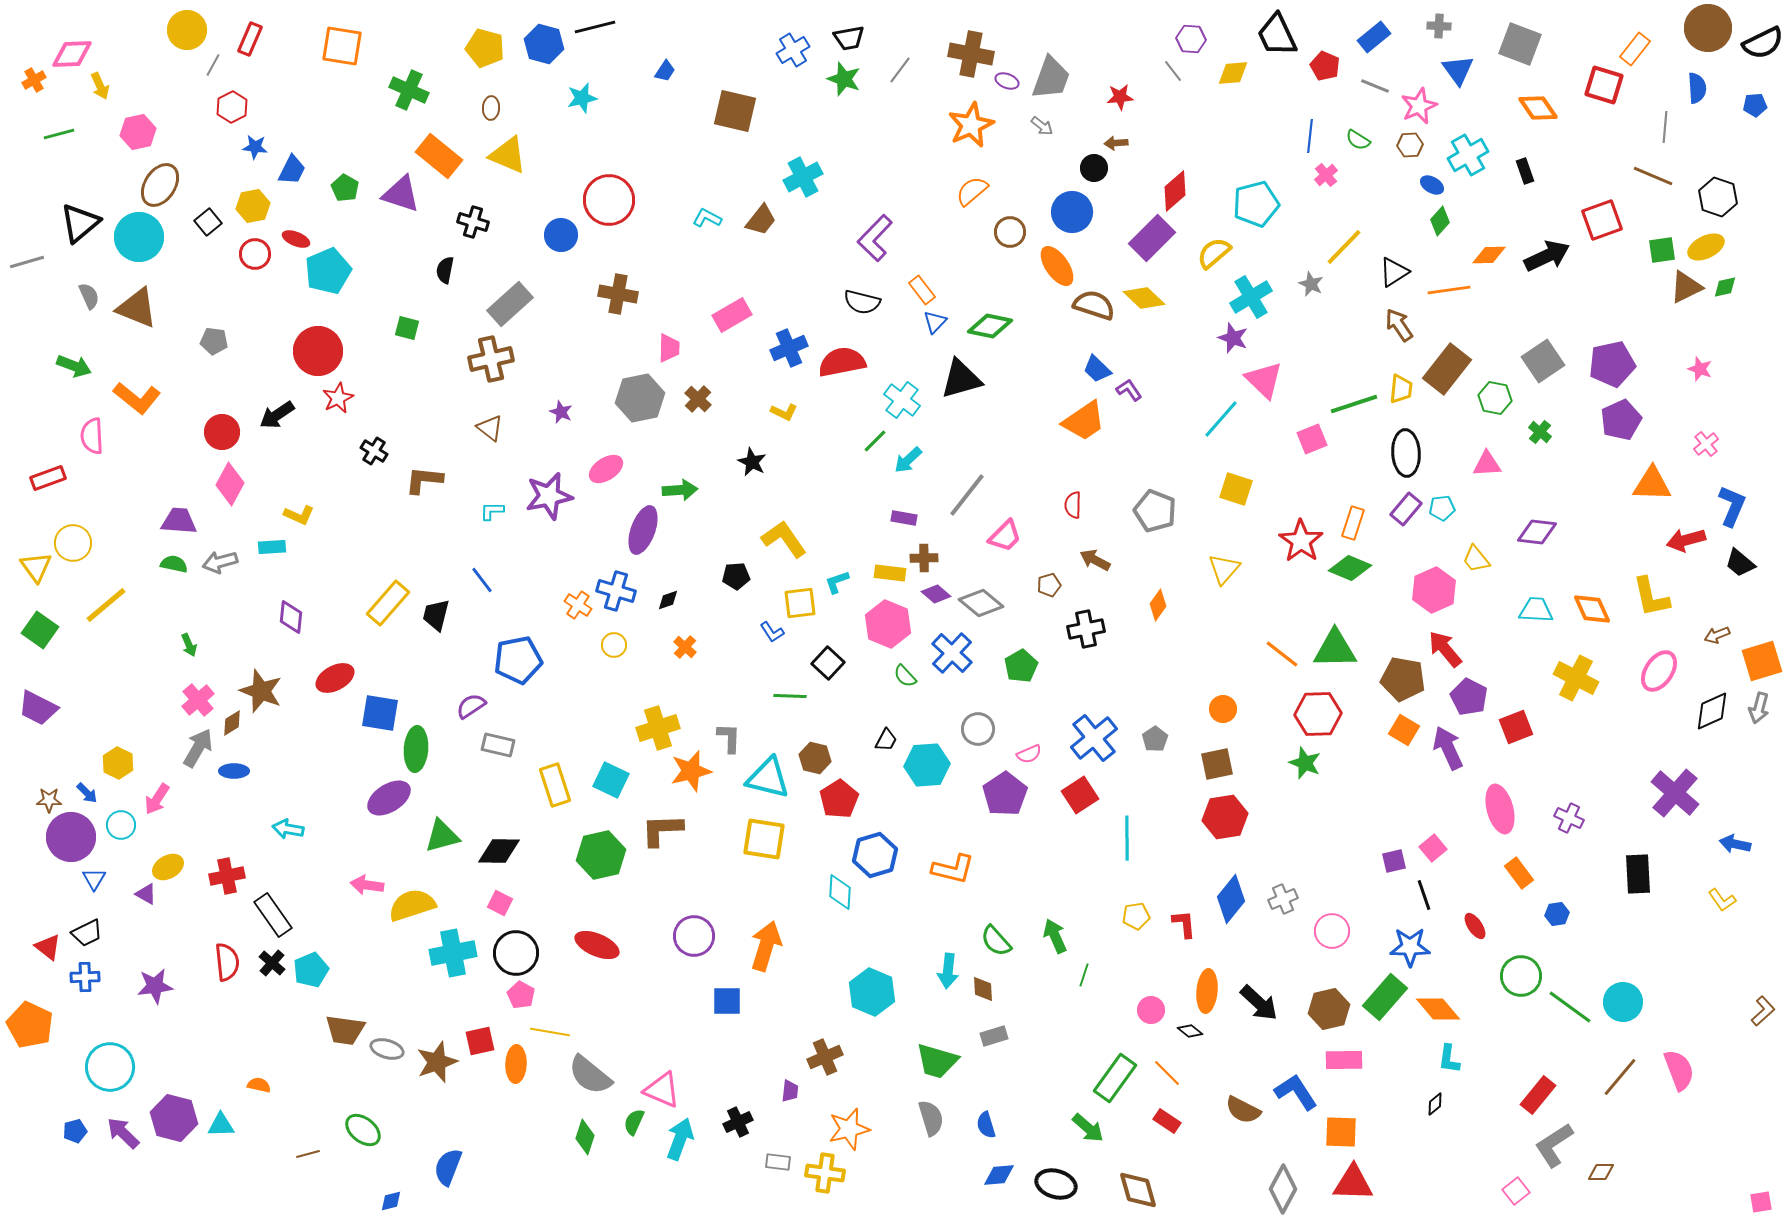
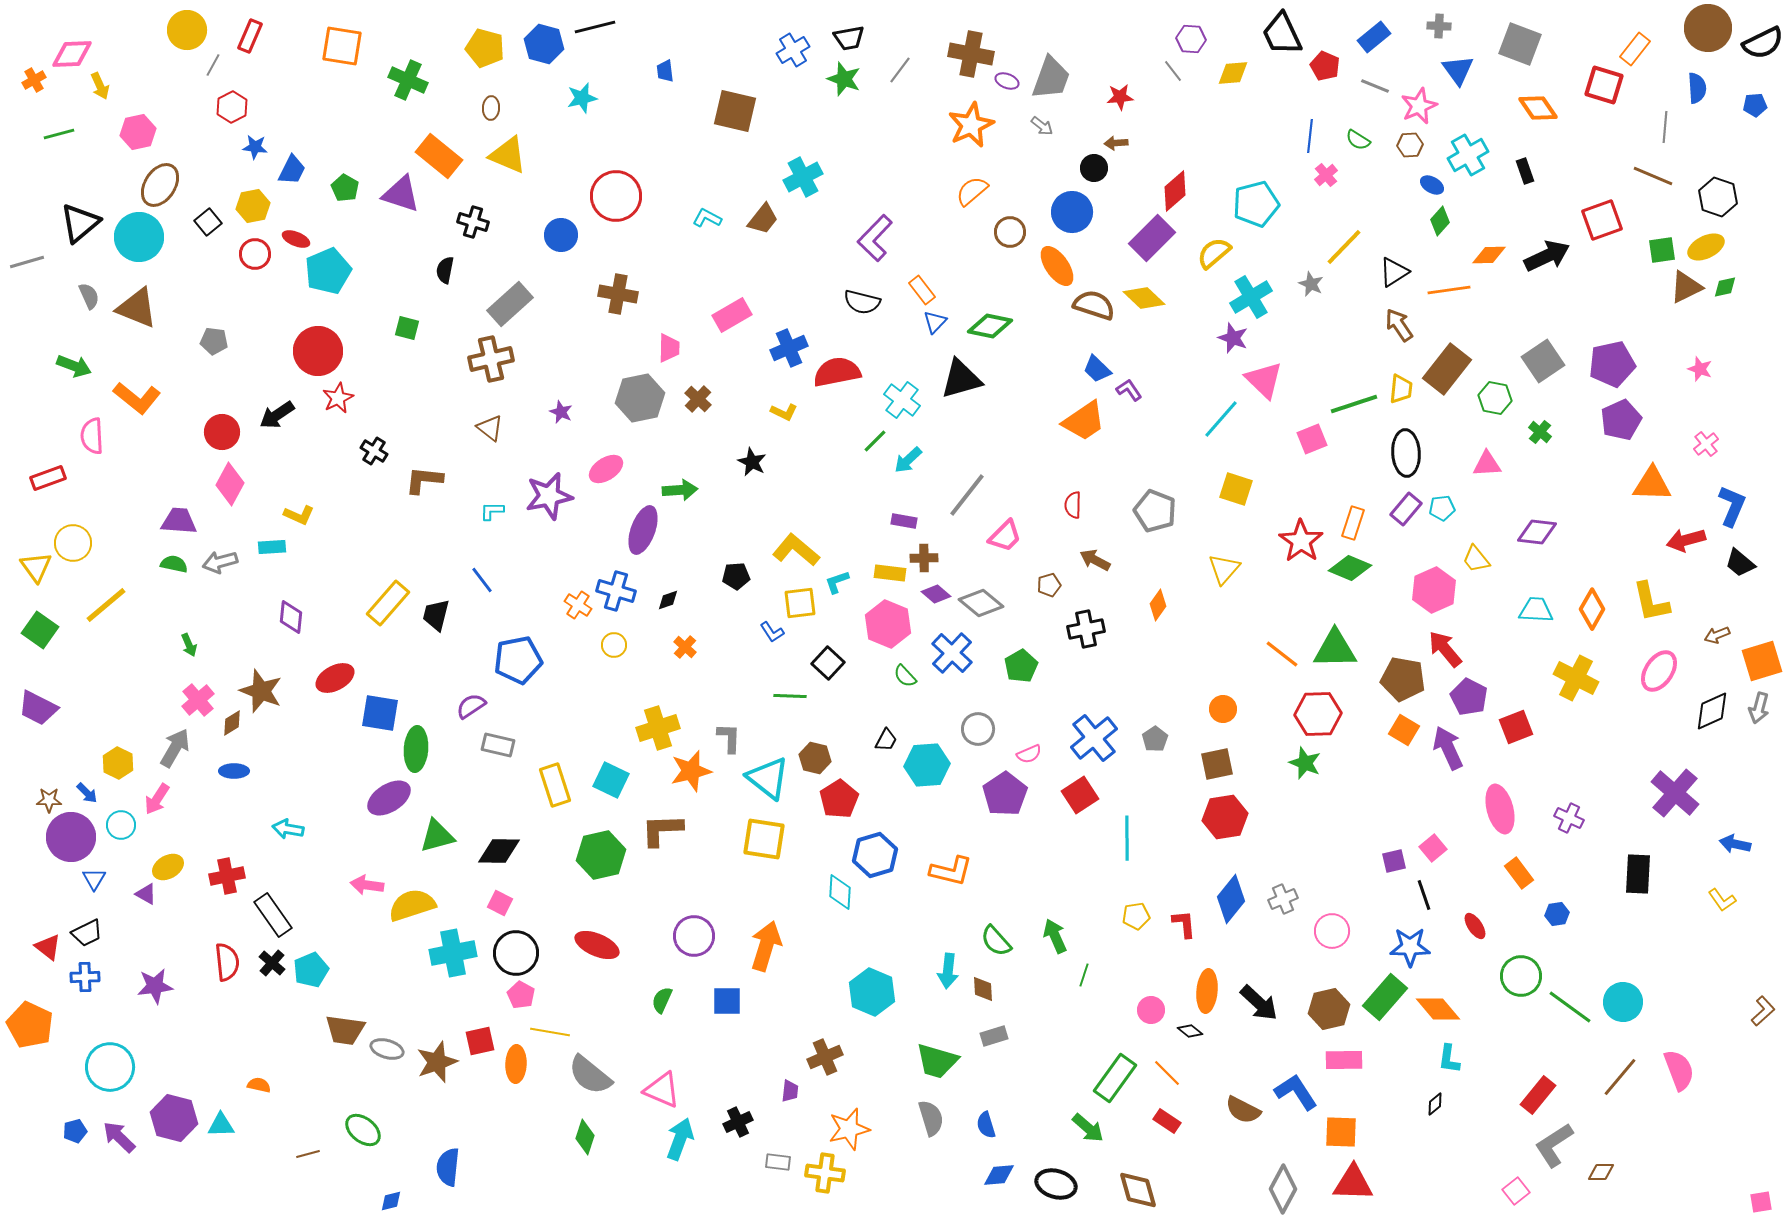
black trapezoid at (1277, 35): moved 5 px right, 1 px up
red rectangle at (250, 39): moved 3 px up
blue trapezoid at (665, 71): rotated 140 degrees clockwise
green cross at (409, 90): moved 1 px left, 10 px up
red circle at (609, 200): moved 7 px right, 4 px up
brown trapezoid at (761, 220): moved 2 px right, 1 px up
red semicircle at (842, 362): moved 5 px left, 10 px down
purple rectangle at (904, 518): moved 3 px down
yellow L-shape at (784, 539): moved 12 px right, 11 px down; rotated 15 degrees counterclockwise
yellow L-shape at (1651, 597): moved 5 px down
orange diamond at (1592, 609): rotated 54 degrees clockwise
gray arrow at (198, 748): moved 23 px left
cyan triangle at (768, 778): rotated 24 degrees clockwise
green triangle at (442, 836): moved 5 px left
orange L-shape at (953, 869): moved 2 px left, 2 px down
black rectangle at (1638, 874): rotated 6 degrees clockwise
green semicircle at (634, 1122): moved 28 px right, 122 px up
purple arrow at (123, 1133): moved 4 px left, 4 px down
blue semicircle at (448, 1167): rotated 15 degrees counterclockwise
